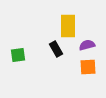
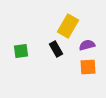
yellow rectangle: rotated 30 degrees clockwise
green square: moved 3 px right, 4 px up
